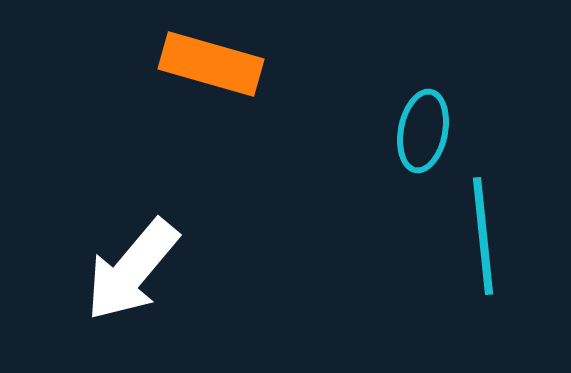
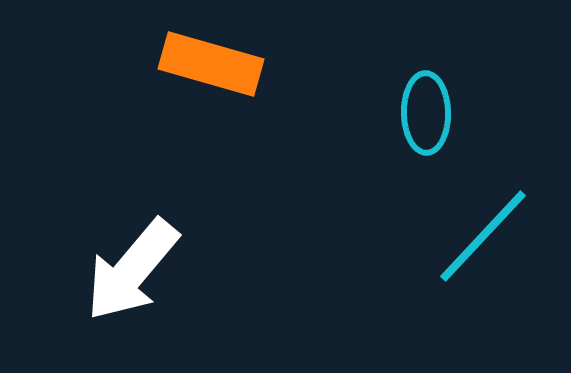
cyan ellipse: moved 3 px right, 18 px up; rotated 12 degrees counterclockwise
cyan line: rotated 49 degrees clockwise
